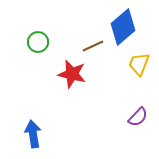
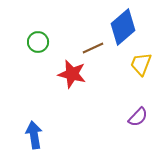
brown line: moved 2 px down
yellow trapezoid: moved 2 px right
blue arrow: moved 1 px right, 1 px down
